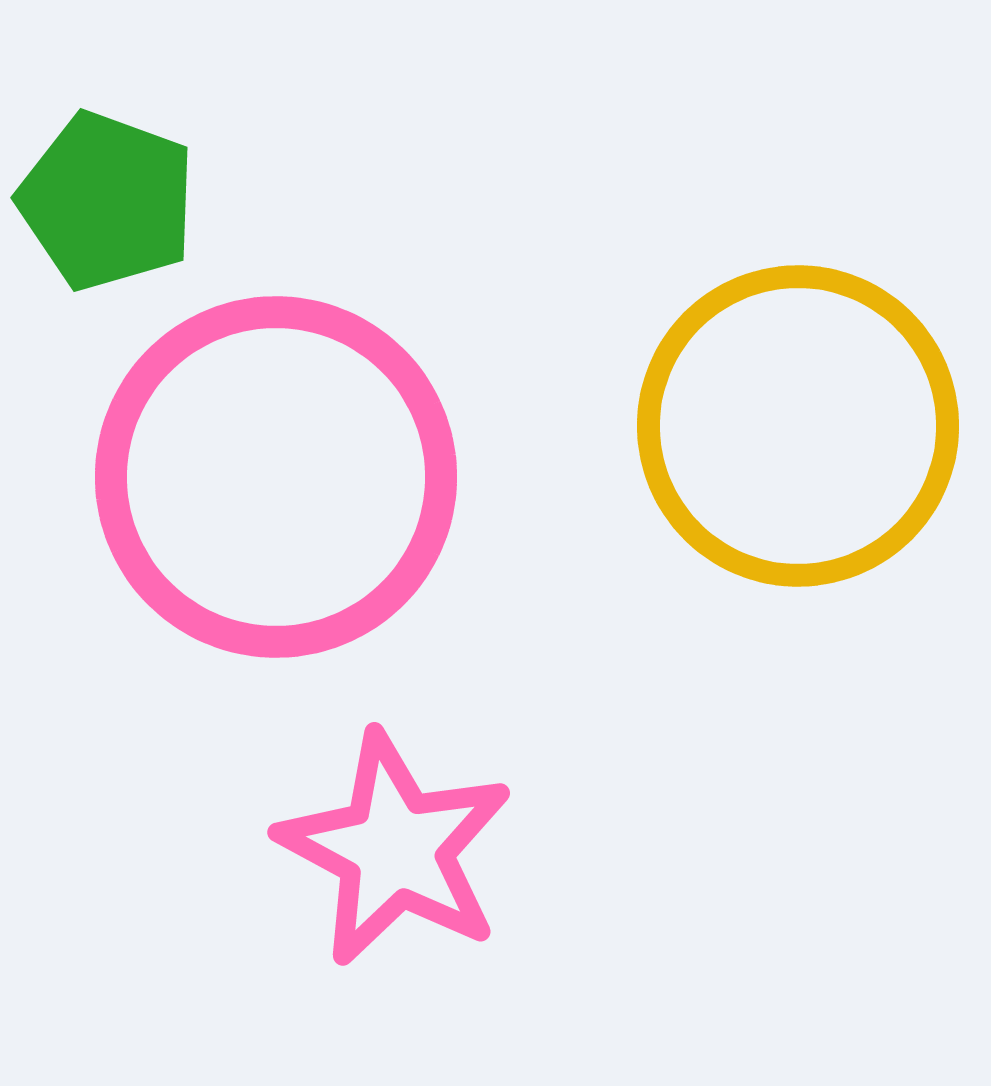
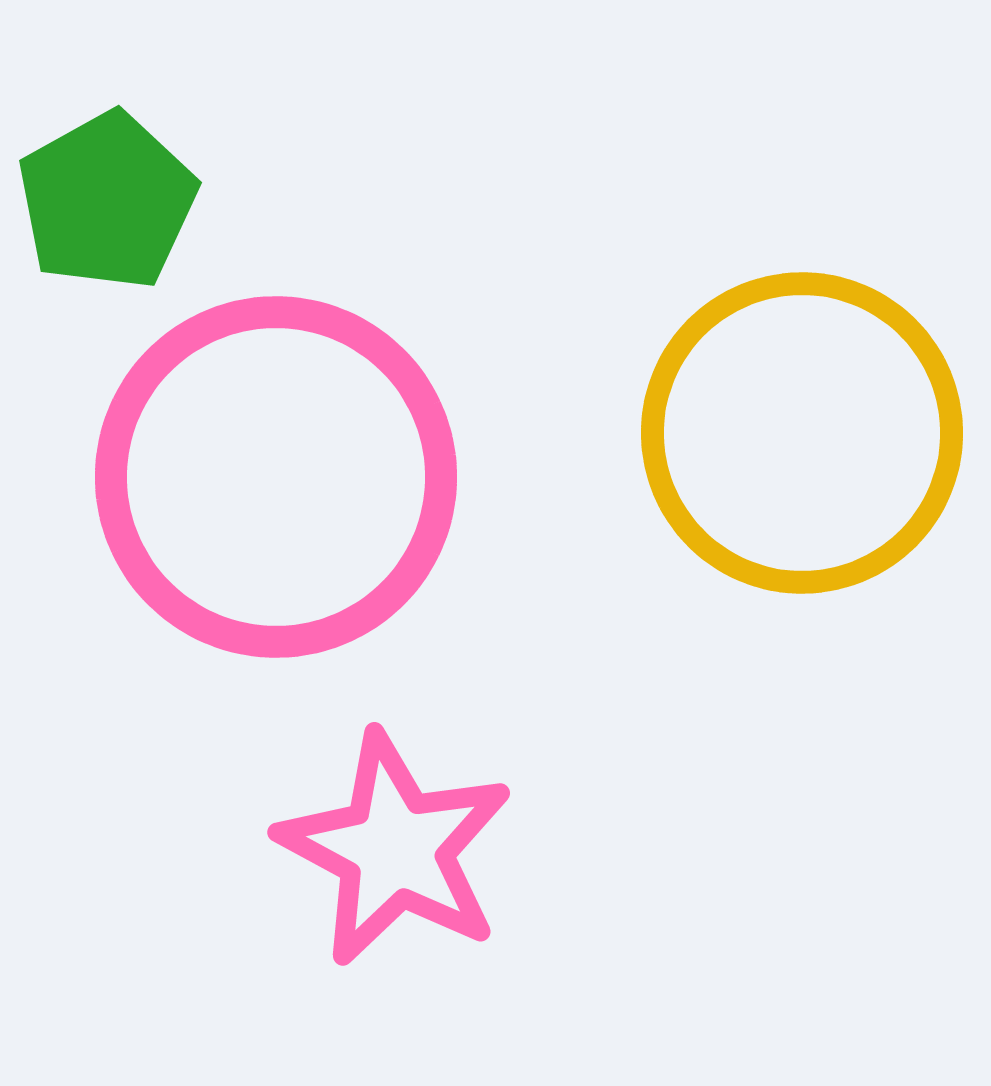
green pentagon: rotated 23 degrees clockwise
yellow circle: moved 4 px right, 7 px down
